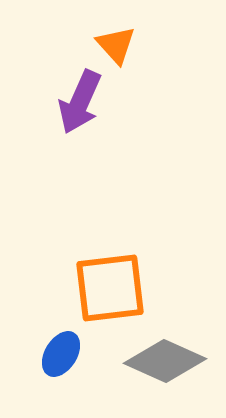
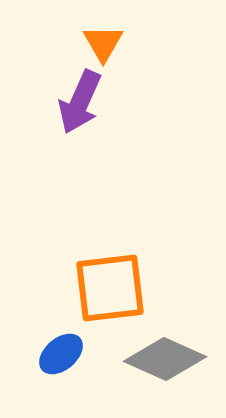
orange triangle: moved 13 px left, 2 px up; rotated 12 degrees clockwise
blue ellipse: rotated 18 degrees clockwise
gray diamond: moved 2 px up
